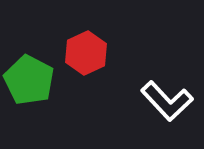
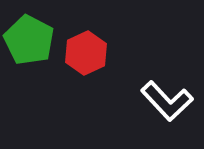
green pentagon: moved 40 px up
